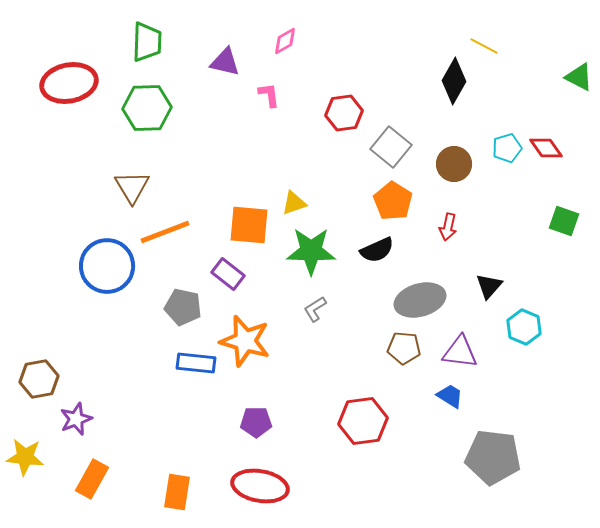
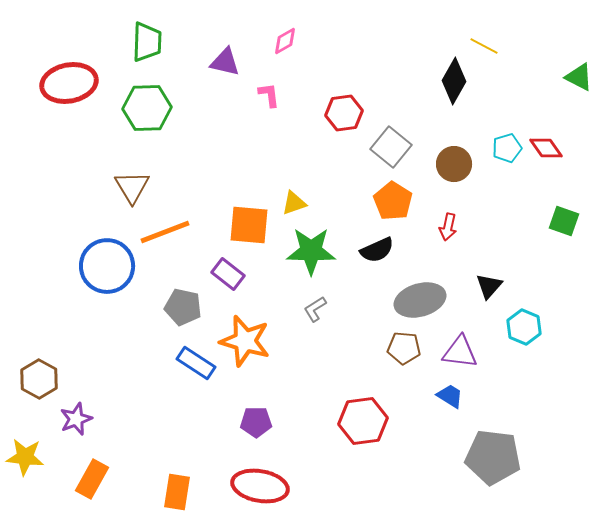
blue rectangle at (196, 363): rotated 27 degrees clockwise
brown hexagon at (39, 379): rotated 21 degrees counterclockwise
